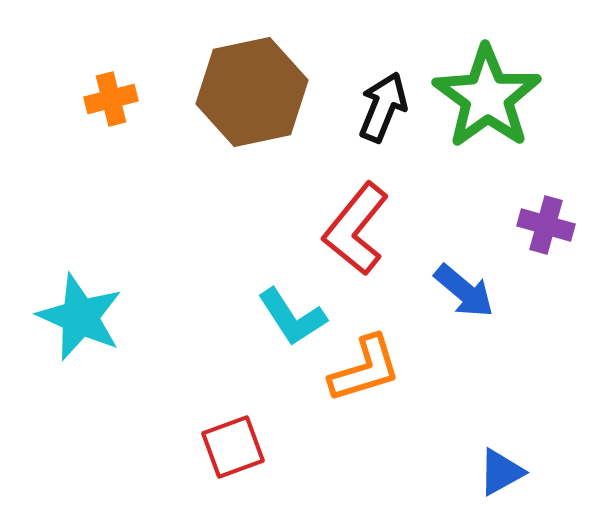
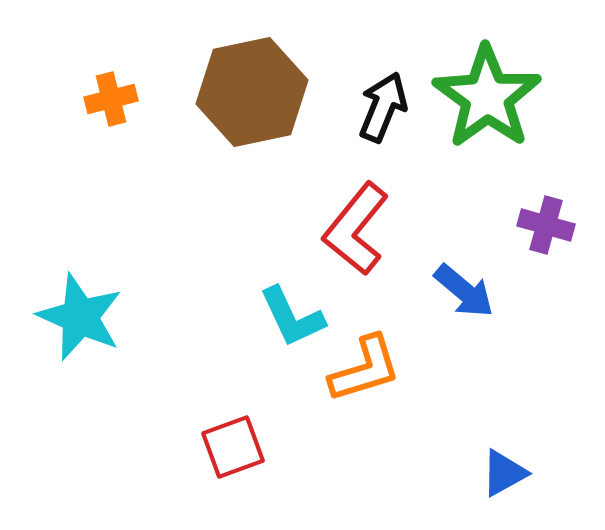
cyan L-shape: rotated 8 degrees clockwise
blue triangle: moved 3 px right, 1 px down
